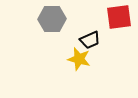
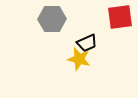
red square: moved 1 px right
black trapezoid: moved 3 px left, 3 px down
